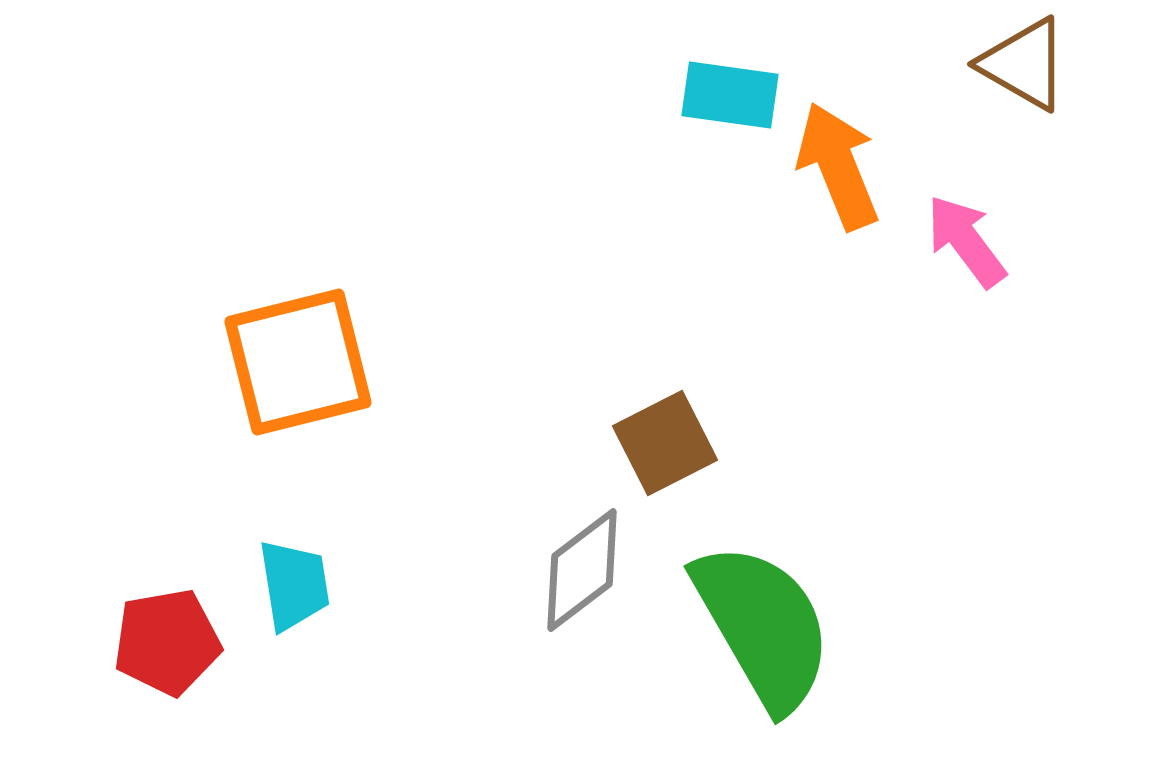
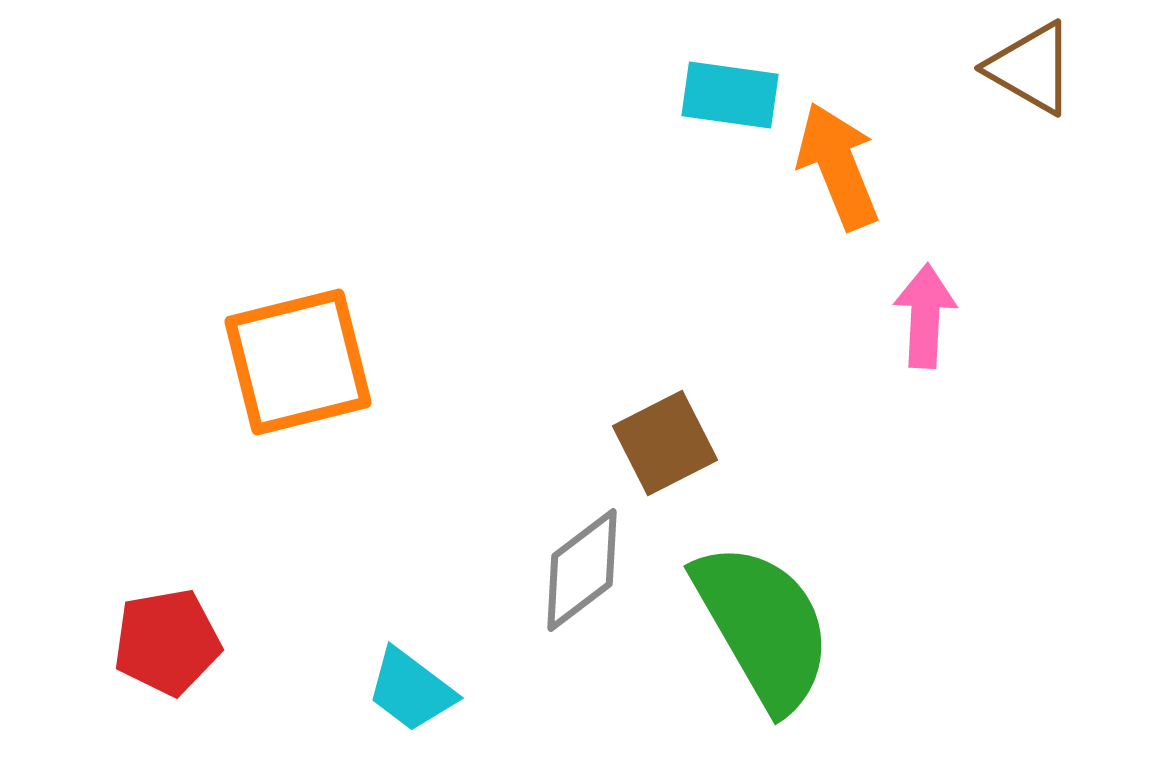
brown triangle: moved 7 px right, 4 px down
pink arrow: moved 41 px left, 75 px down; rotated 40 degrees clockwise
cyan trapezoid: moved 117 px right, 105 px down; rotated 136 degrees clockwise
